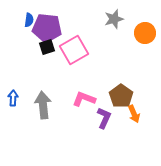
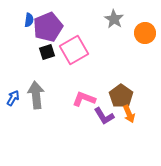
gray star: rotated 24 degrees counterclockwise
purple pentagon: moved 1 px right, 1 px up; rotated 28 degrees counterclockwise
black square: moved 5 px down
blue arrow: rotated 28 degrees clockwise
gray arrow: moved 7 px left, 10 px up
orange arrow: moved 5 px left
purple L-shape: moved 2 px up; rotated 125 degrees clockwise
